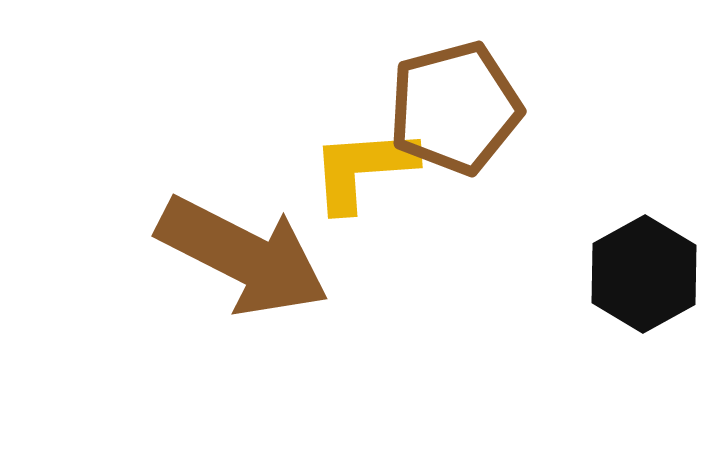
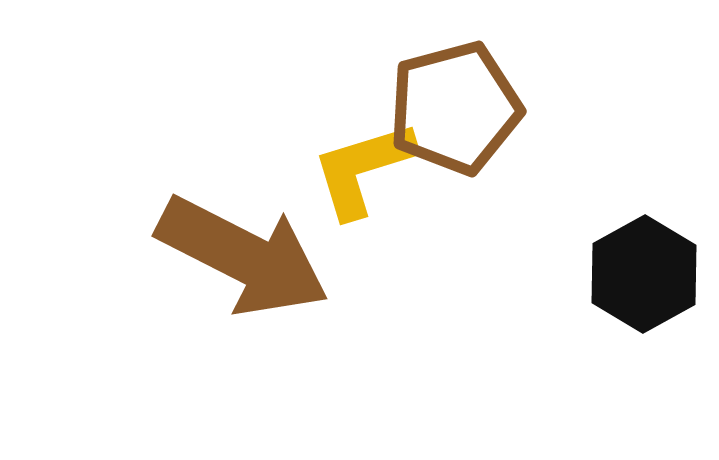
yellow L-shape: rotated 13 degrees counterclockwise
